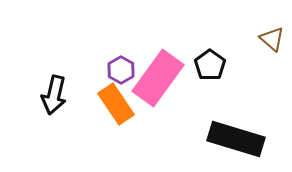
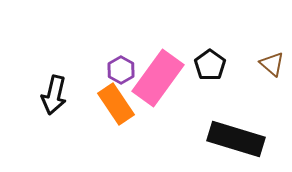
brown triangle: moved 25 px down
